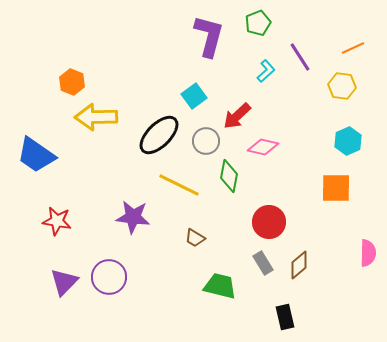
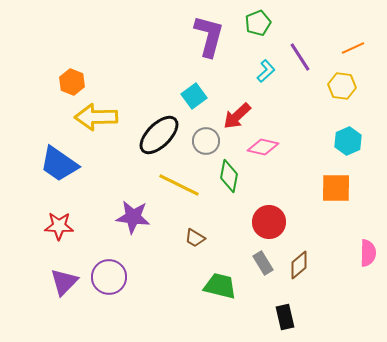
blue trapezoid: moved 23 px right, 9 px down
red star: moved 2 px right, 5 px down; rotated 8 degrees counterclockwise
